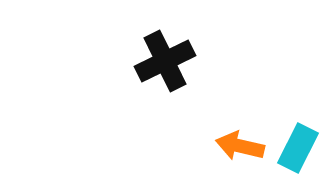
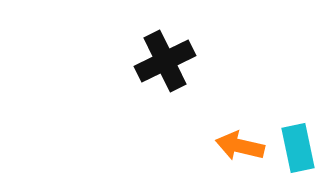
cyan rectangle: rotated 39 degrees counterclockwise
